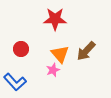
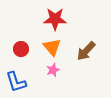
orange triangle: moved 8 px left, 7 px up
blue L-shape: moved 1 px right; rotated 25 degrees clockwise
